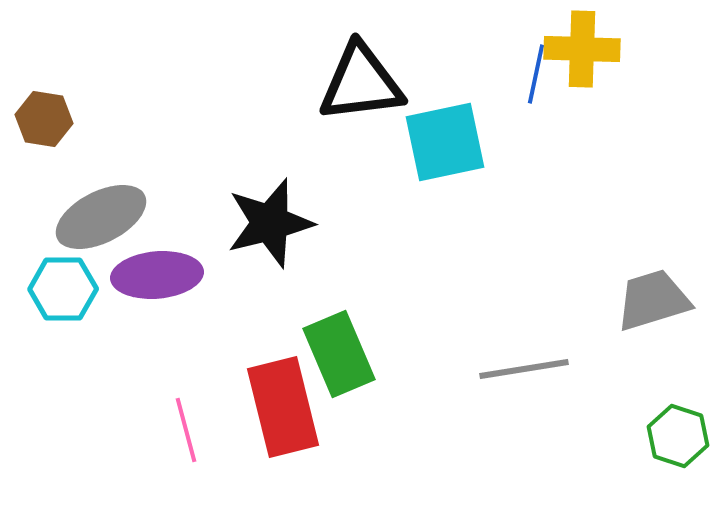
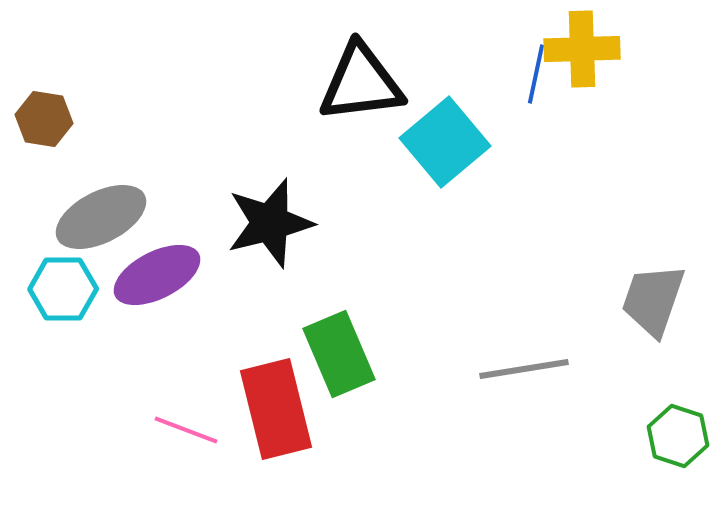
yellow cross: rotated 4 degrees counterclockwise
cyan square: rotated 28 degrees counterclockwise
purple ellipse: rotated 22 degrees counterclockwise
gray trapezoid: rotated 54 degrees counterclockwise
red rectangle: moved 7 px left, 2 px down
pink line: rotated 54 degrees counterclockwise
